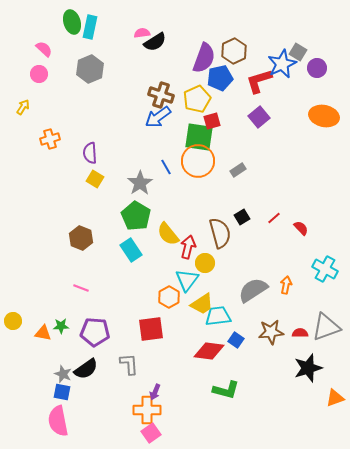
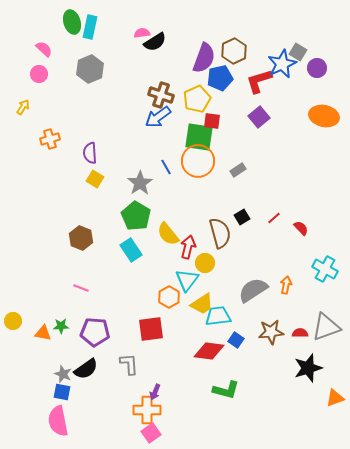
red square at (212, 121): rotated 24 degrees clockwise
